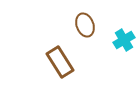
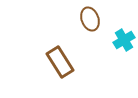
brown ellipse: moved 5 px right, 6 px up
